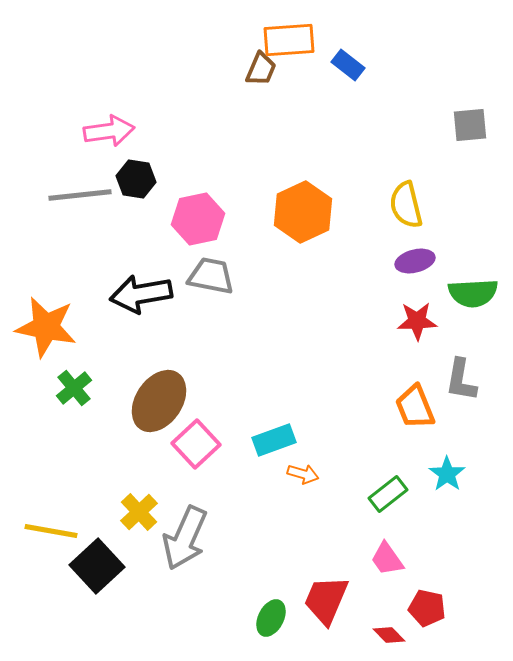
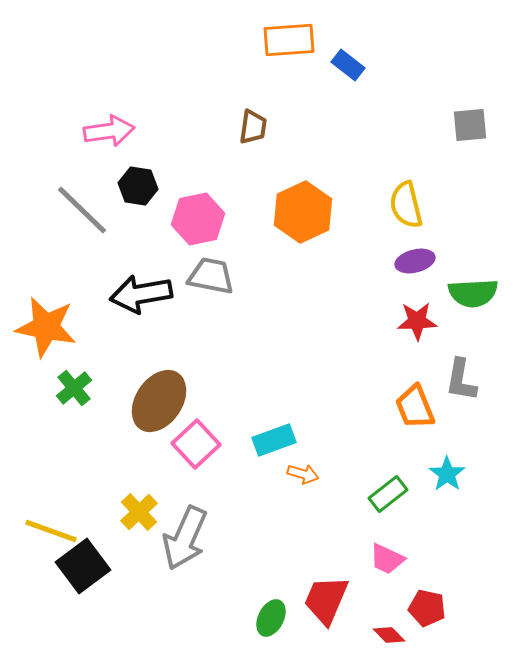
brown trapezoid: moved 8 px left, 58 px down; rotated 15 degrees counterclockwise
black hexagon: moved 2 px right, 7 px down
gray line: moved 2 px right, 15 px down; rotated 50 degrees clockwise
yellow line: rotated 10 degrees clockwise
pink trapezoid: rotated 30 degrees counterclockwise
black square: moved 14 px left; rotated 6 degrees clockwise
